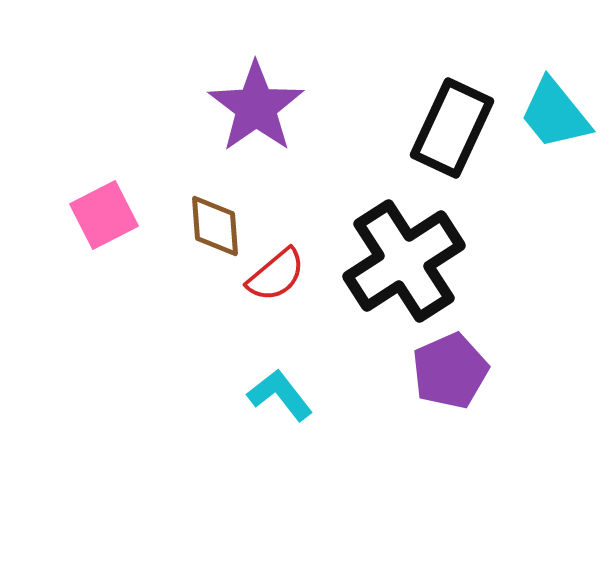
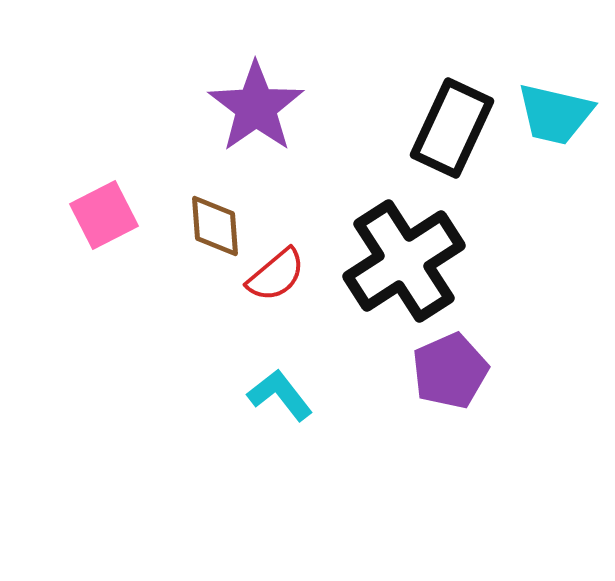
cyan trapezoid: rotated 38 degrees counterclockwise
